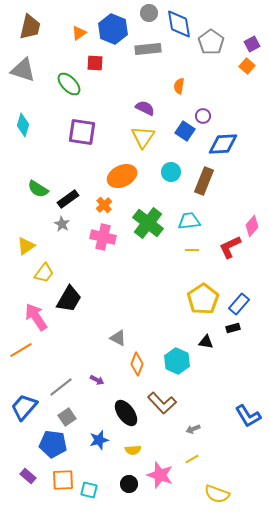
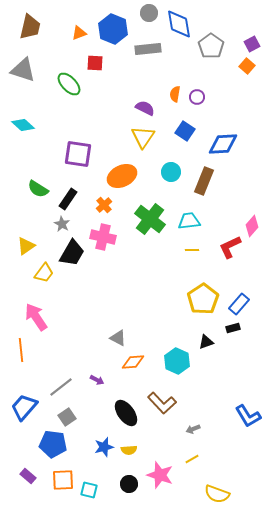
orange triangle at (79, 33): rotated 14 degrees clockwise
gray pentagon at (211, 42): moved 4 px down
orange semicircle at (179, 86): moved 4 px left, 8 px down
purple circle at (203, 116): moved 6 px left, 19 px up
cyan diamond at (23, 125): rotated 65 degrees counterclockwise
purple square at (82, 132): moved 4 px left, 22 px down
black rectangle at (68, 199): rotated 20 degrees counterclockwise
green cross at (148, 223): moved 2 px right, 4 px up
black trapezoid at (69, 299): moved 3 px right, 46 px up
black triangle at (206, 342): rotated 28 degrees counterclockwise
orange line at (21, 350): rotated 65 degrees counterclockwise
orange diamond at (137, 364): moved 4 px left, 2 px up; rotated 65 degrees clockwise
blue star at (99, 440): moved 5 px right, 7 px down
yellow semicircle at (133, 450): moved 4 px left
